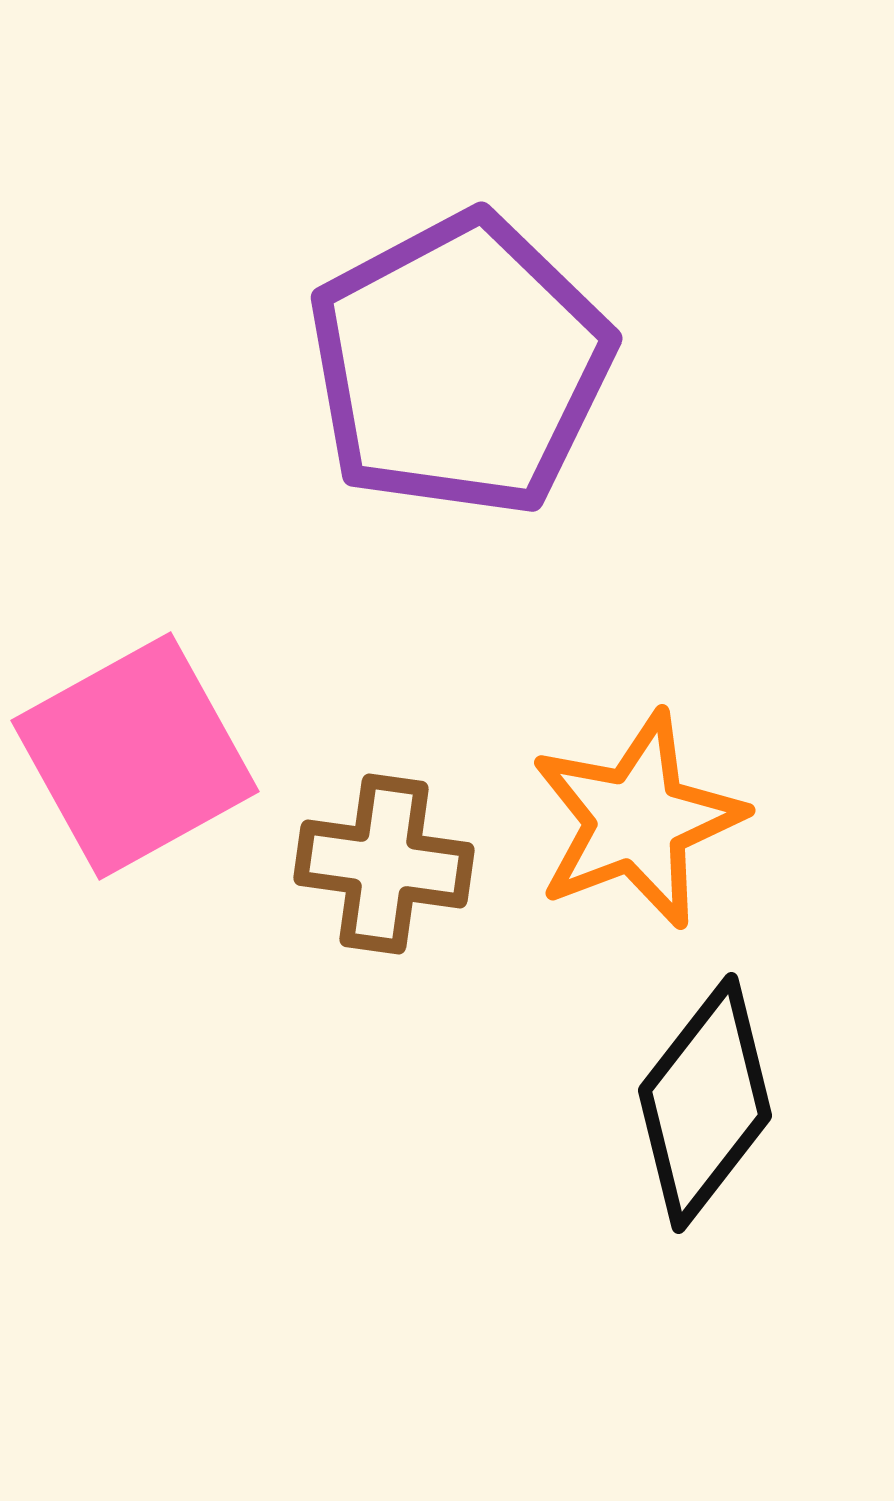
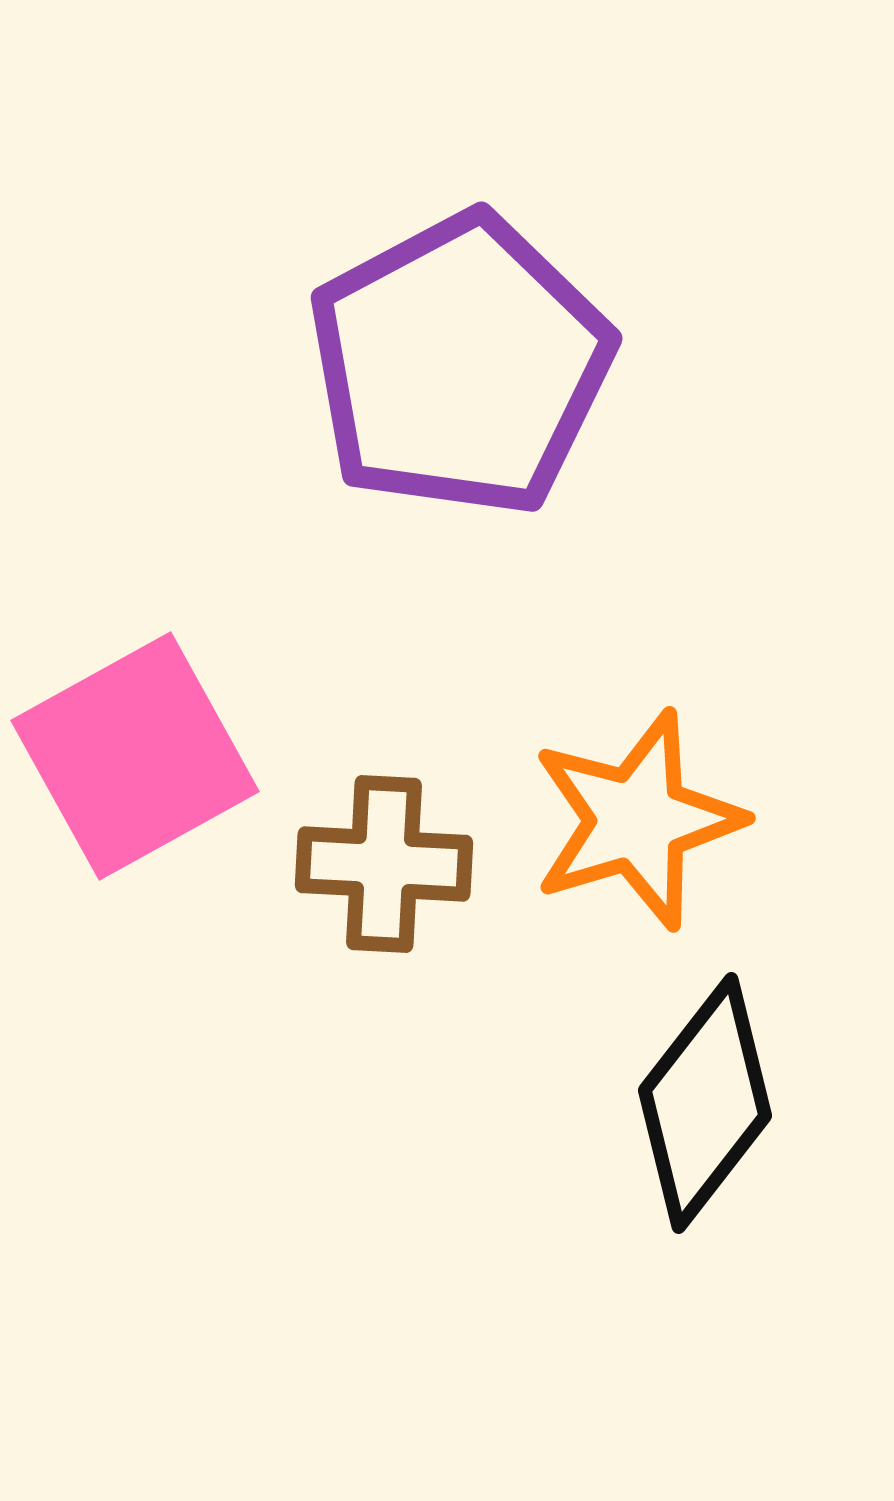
orange star: rotated 4 degrees clockwise
brown cross: rotated 5 degrees counterclockwise
